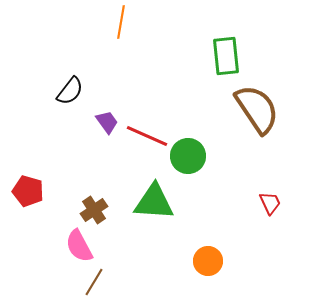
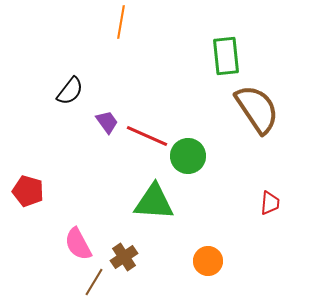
red trapezoid: rotated 30 degrees clockwise
brown cross: moved 30 px right, 47 px down
pink semicircle: moved 1 px left, 2 px up
